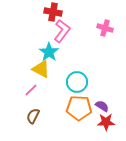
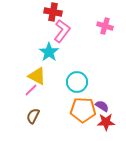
pink cross: moved 2 px up
yellow triangle: moved 4 px left, 7 px down
orange pentagon: moved 4 px right, 2 px down
